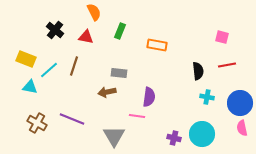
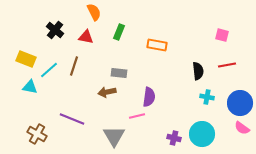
green rectangle: moved 1 px left, 1 px down
pink square: moved 2 px up
pink line: rotated 21 degrees counterclockwise
brown cross: moved 11 px down
pink semicircle: rotated 42 degrees counterclockwise
